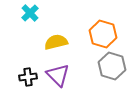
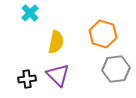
yellow semicircle: rotated 115 degrees clockwise
gray hexagon: moved 4 px right, 3 px down; rotated 24 degrees counterclockwise
black cross: moved 1 px left, 2 px down
